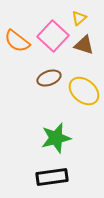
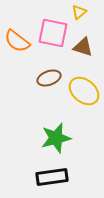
yellow triangle: moved 6 px up
pink square: moved 3 px up; rotated 32 degrees counterclockwise
brown triangle: moved 1 px left, 2 px down
